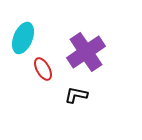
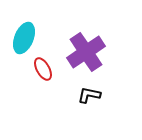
cyan ellipse: moved 1 px right
black L-shape: moved 13 px right
